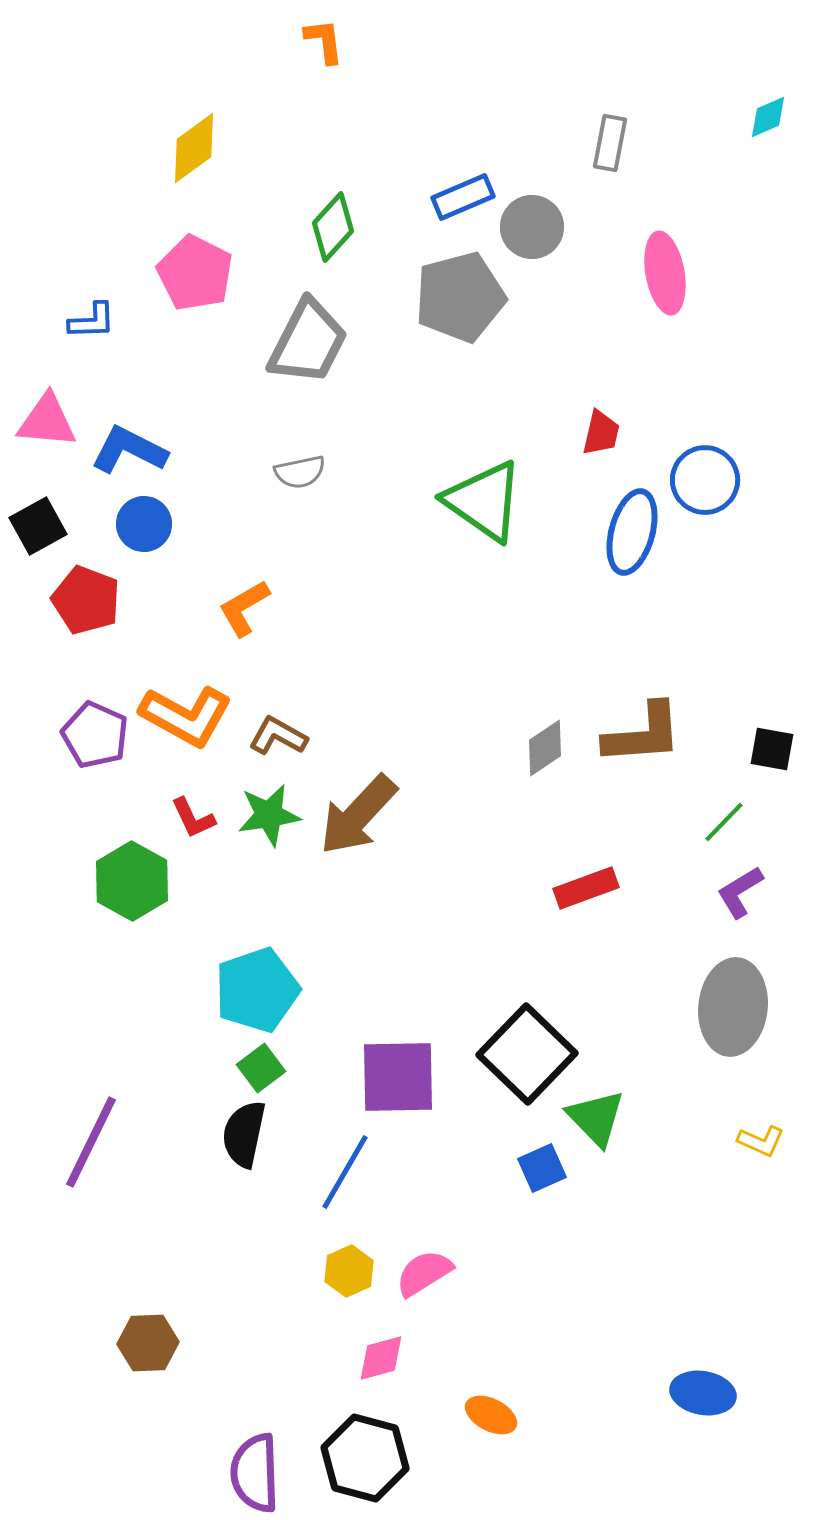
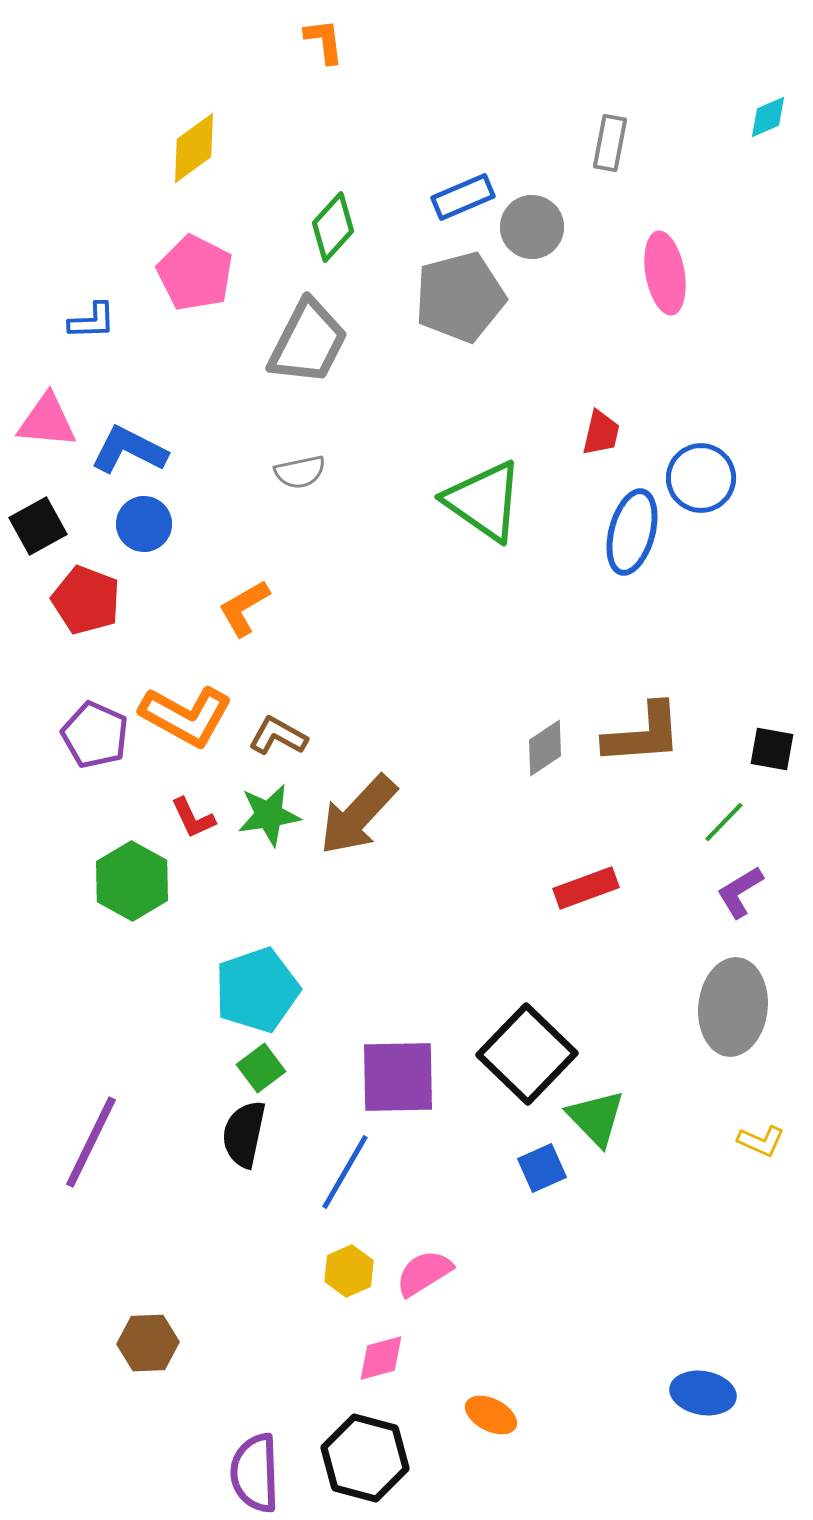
blue circle at (705, 480): moved 4 px left, 2 px up
